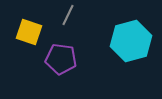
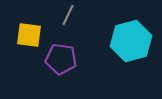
yellow square: moved 3 px down; rotated 12 degrees counterclockwise
